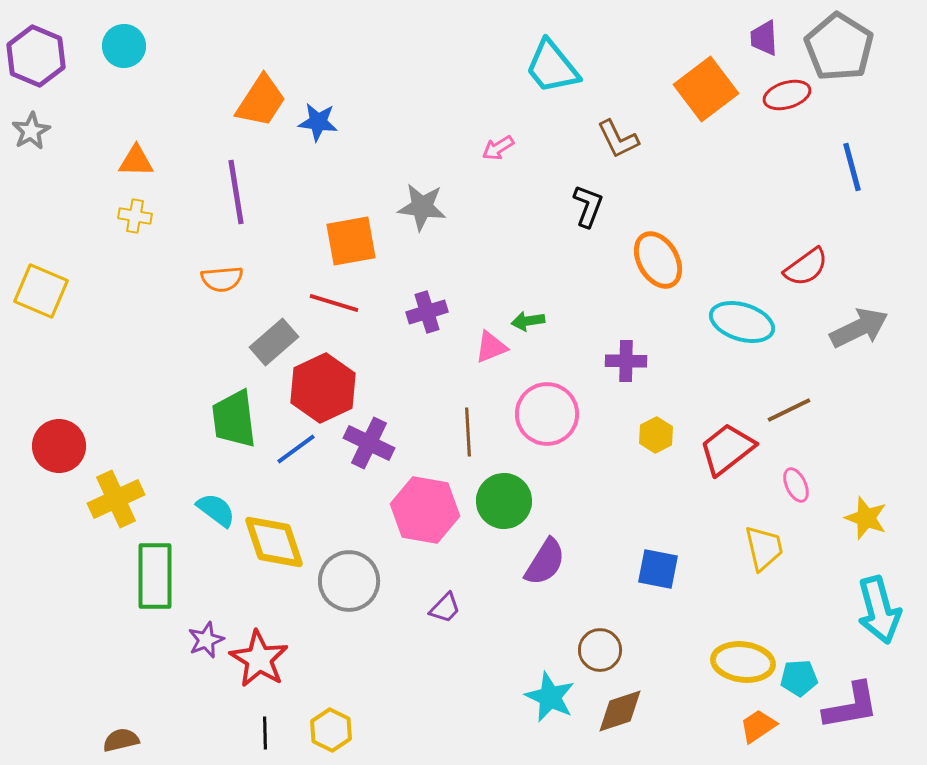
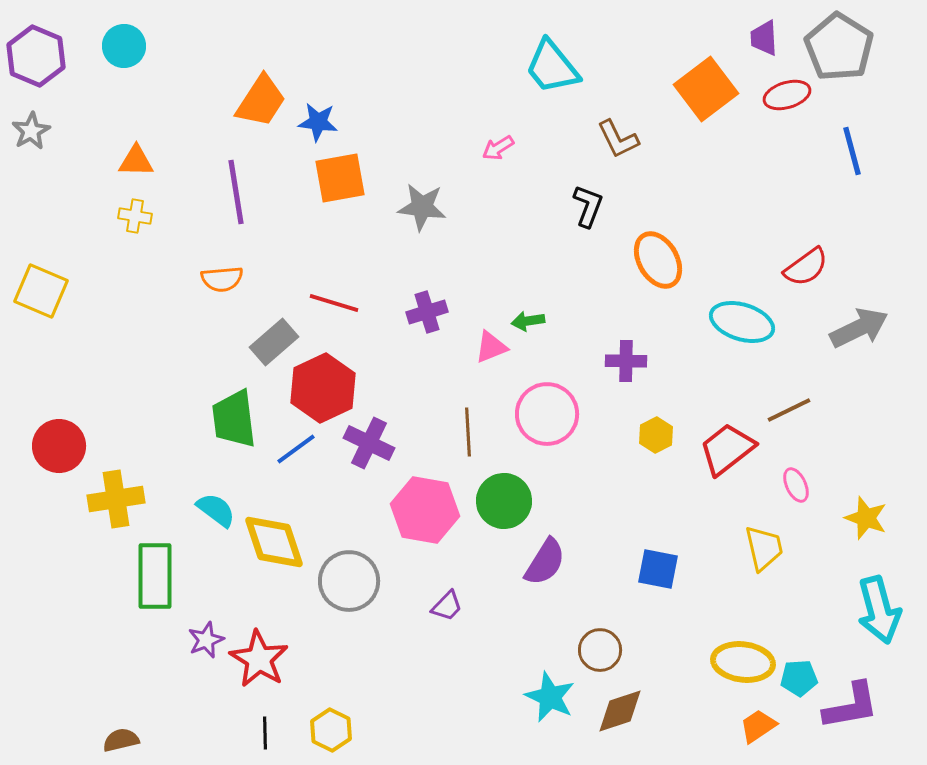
blue line at (852, 167): moved 16 px up
orange square at (351, 241): moved 11 px left, 63 px up
yellow cross at (116, 499): rotated 16 degrees clockwise
purple trapezoid at (445, 608): moved 2 px right, 2 px up
